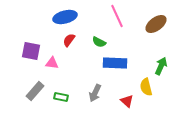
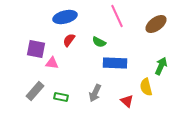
purple square: moved 5 px right, 2 px up
